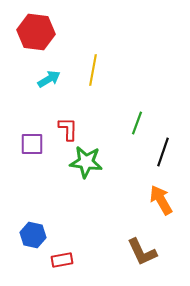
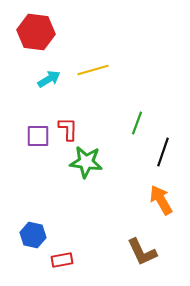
yellow line: rotated 64 degrees clockwise
purple square: moved 6 px right, 8 px up
